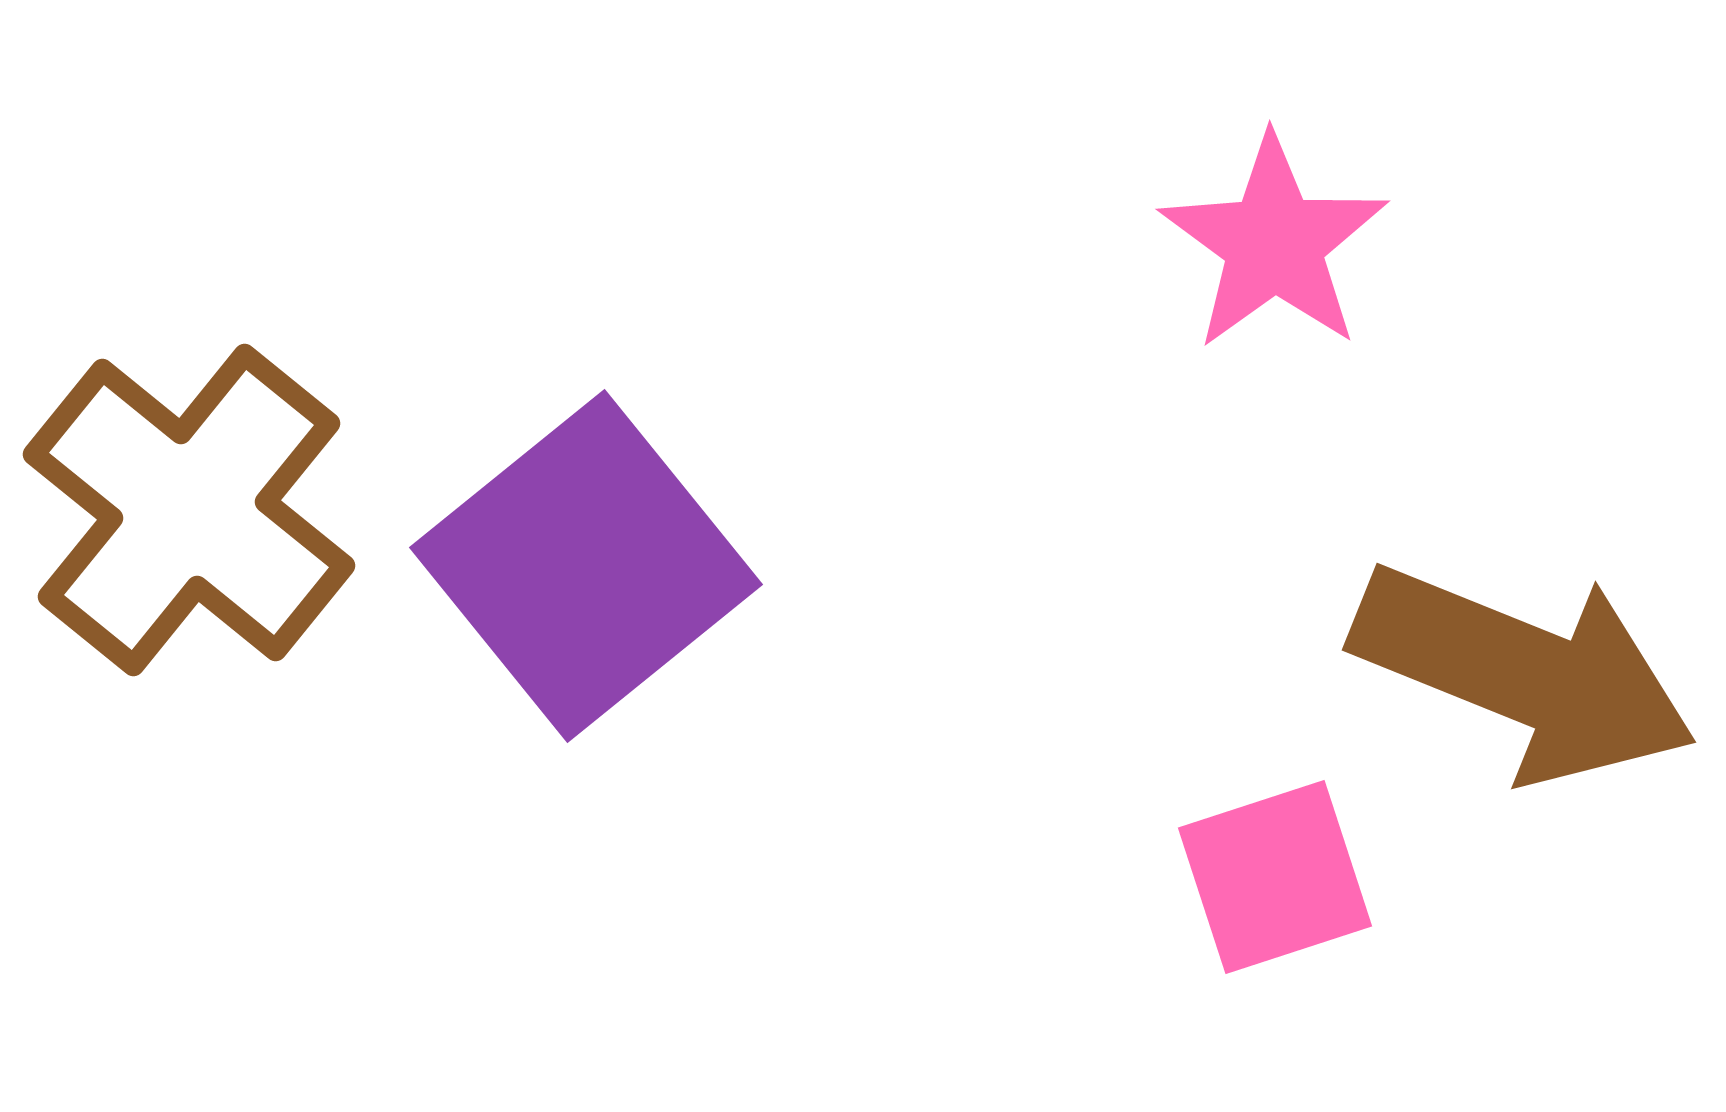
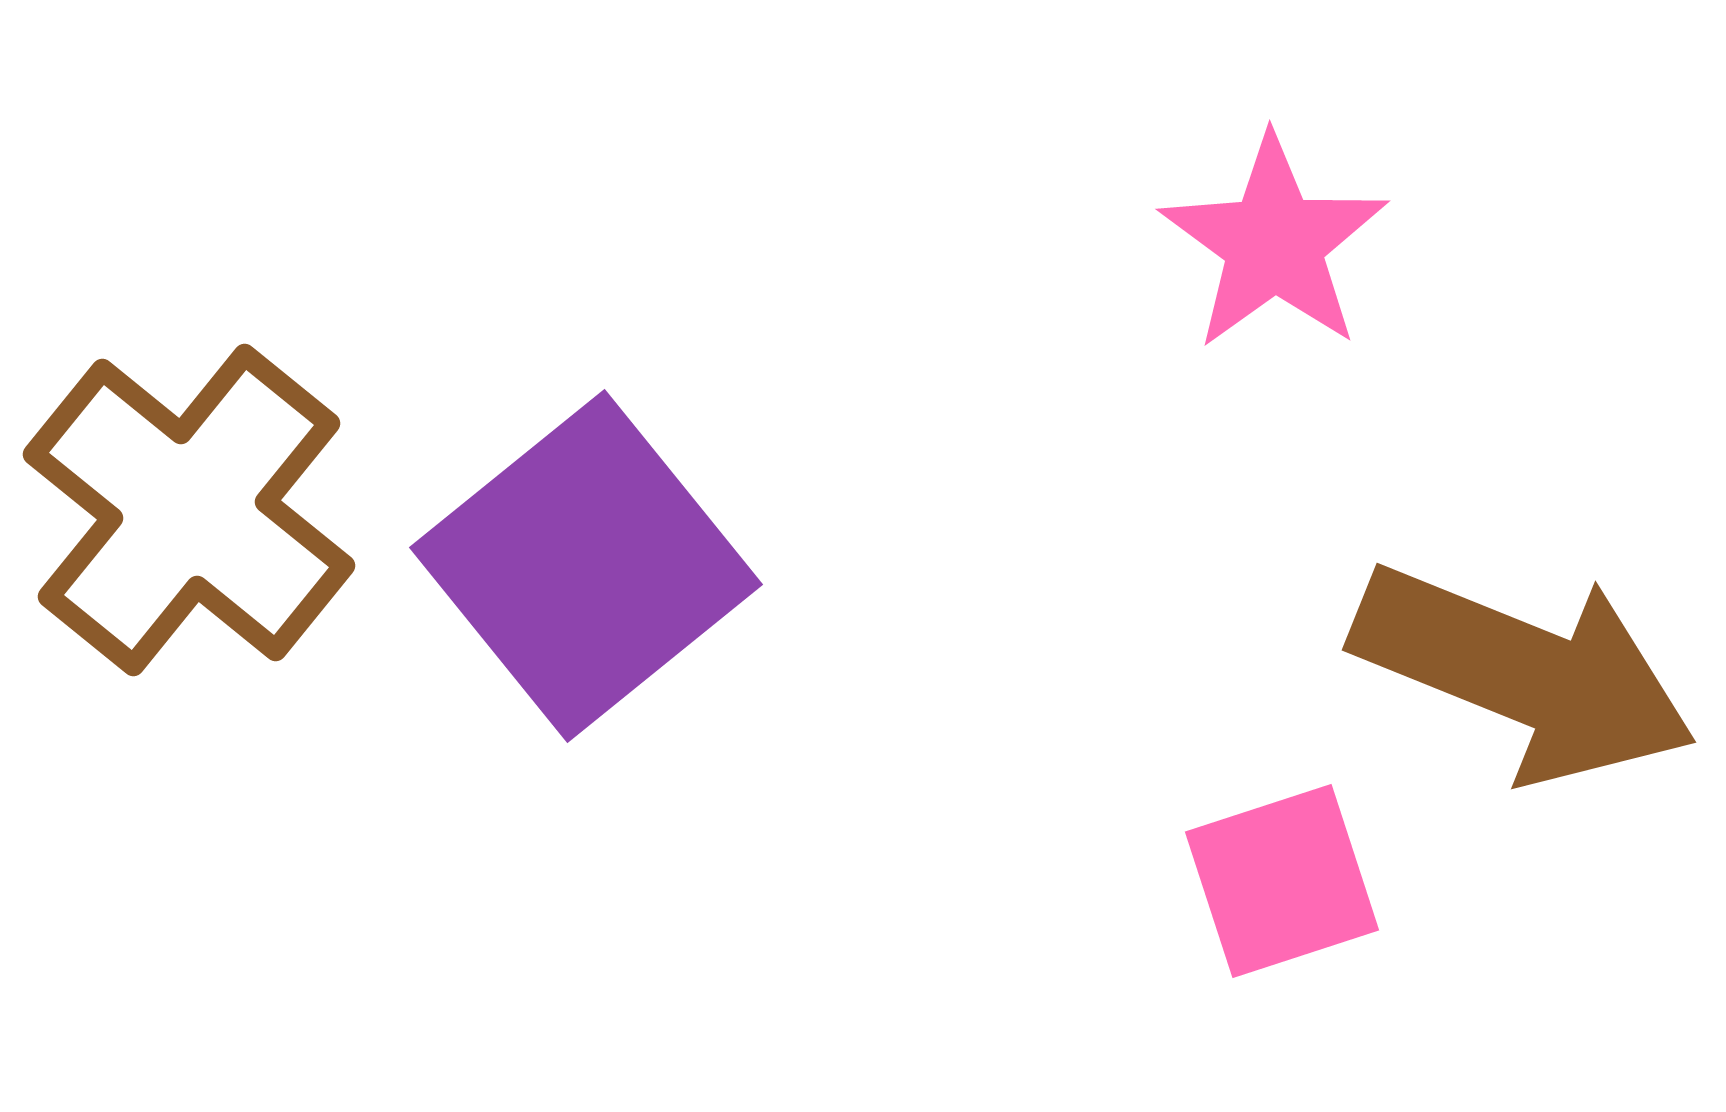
pink square: moved 7 px right, 4 px down
